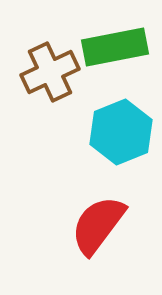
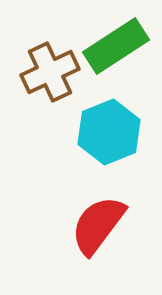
green rectangle: moved 1 px right, 1 px up; rotated 22 degrees counterclockwise
cyan hexagon: moved 12 px left
